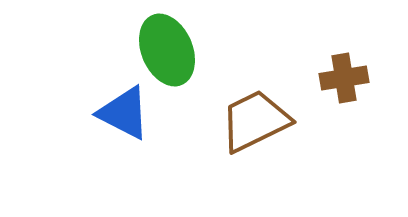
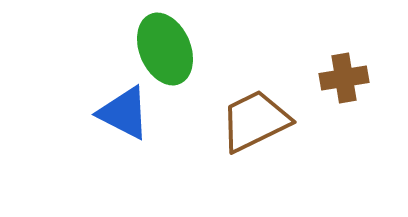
green ellipse: moved 2 px left, 1 px up
